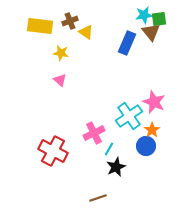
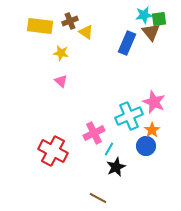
pink triangle: moved 1 px right, 1 px down
cyan cross: rotated 12 degrees clockwise
brown line: rotated 48 degrees clockwise
